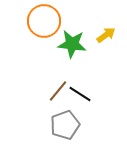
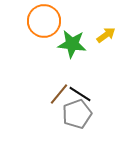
brown line: moved 1 px right, 3 px down
gray pentagon: moved 12 px right, 11 px up
